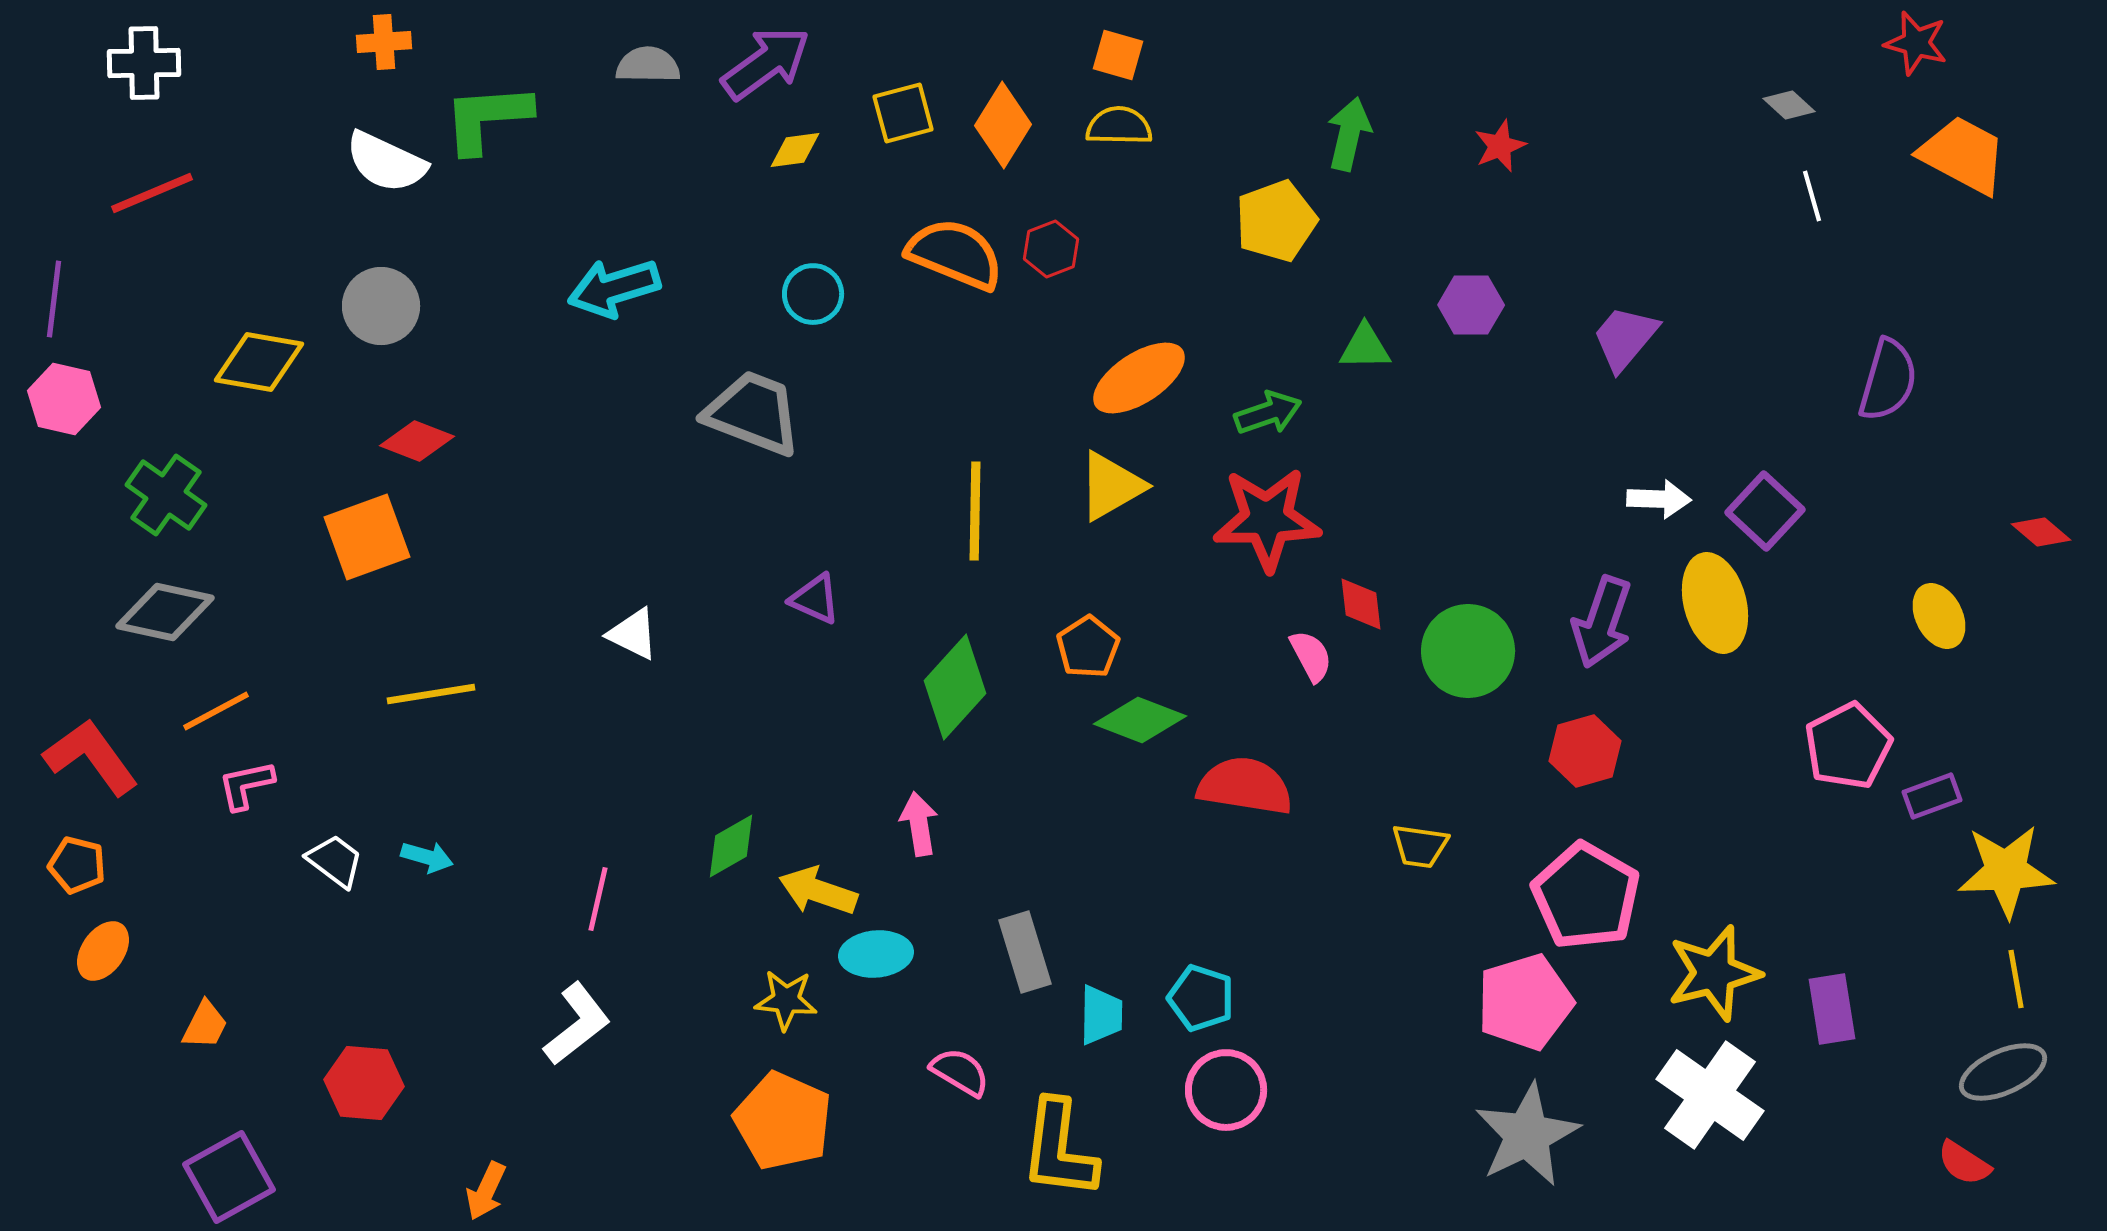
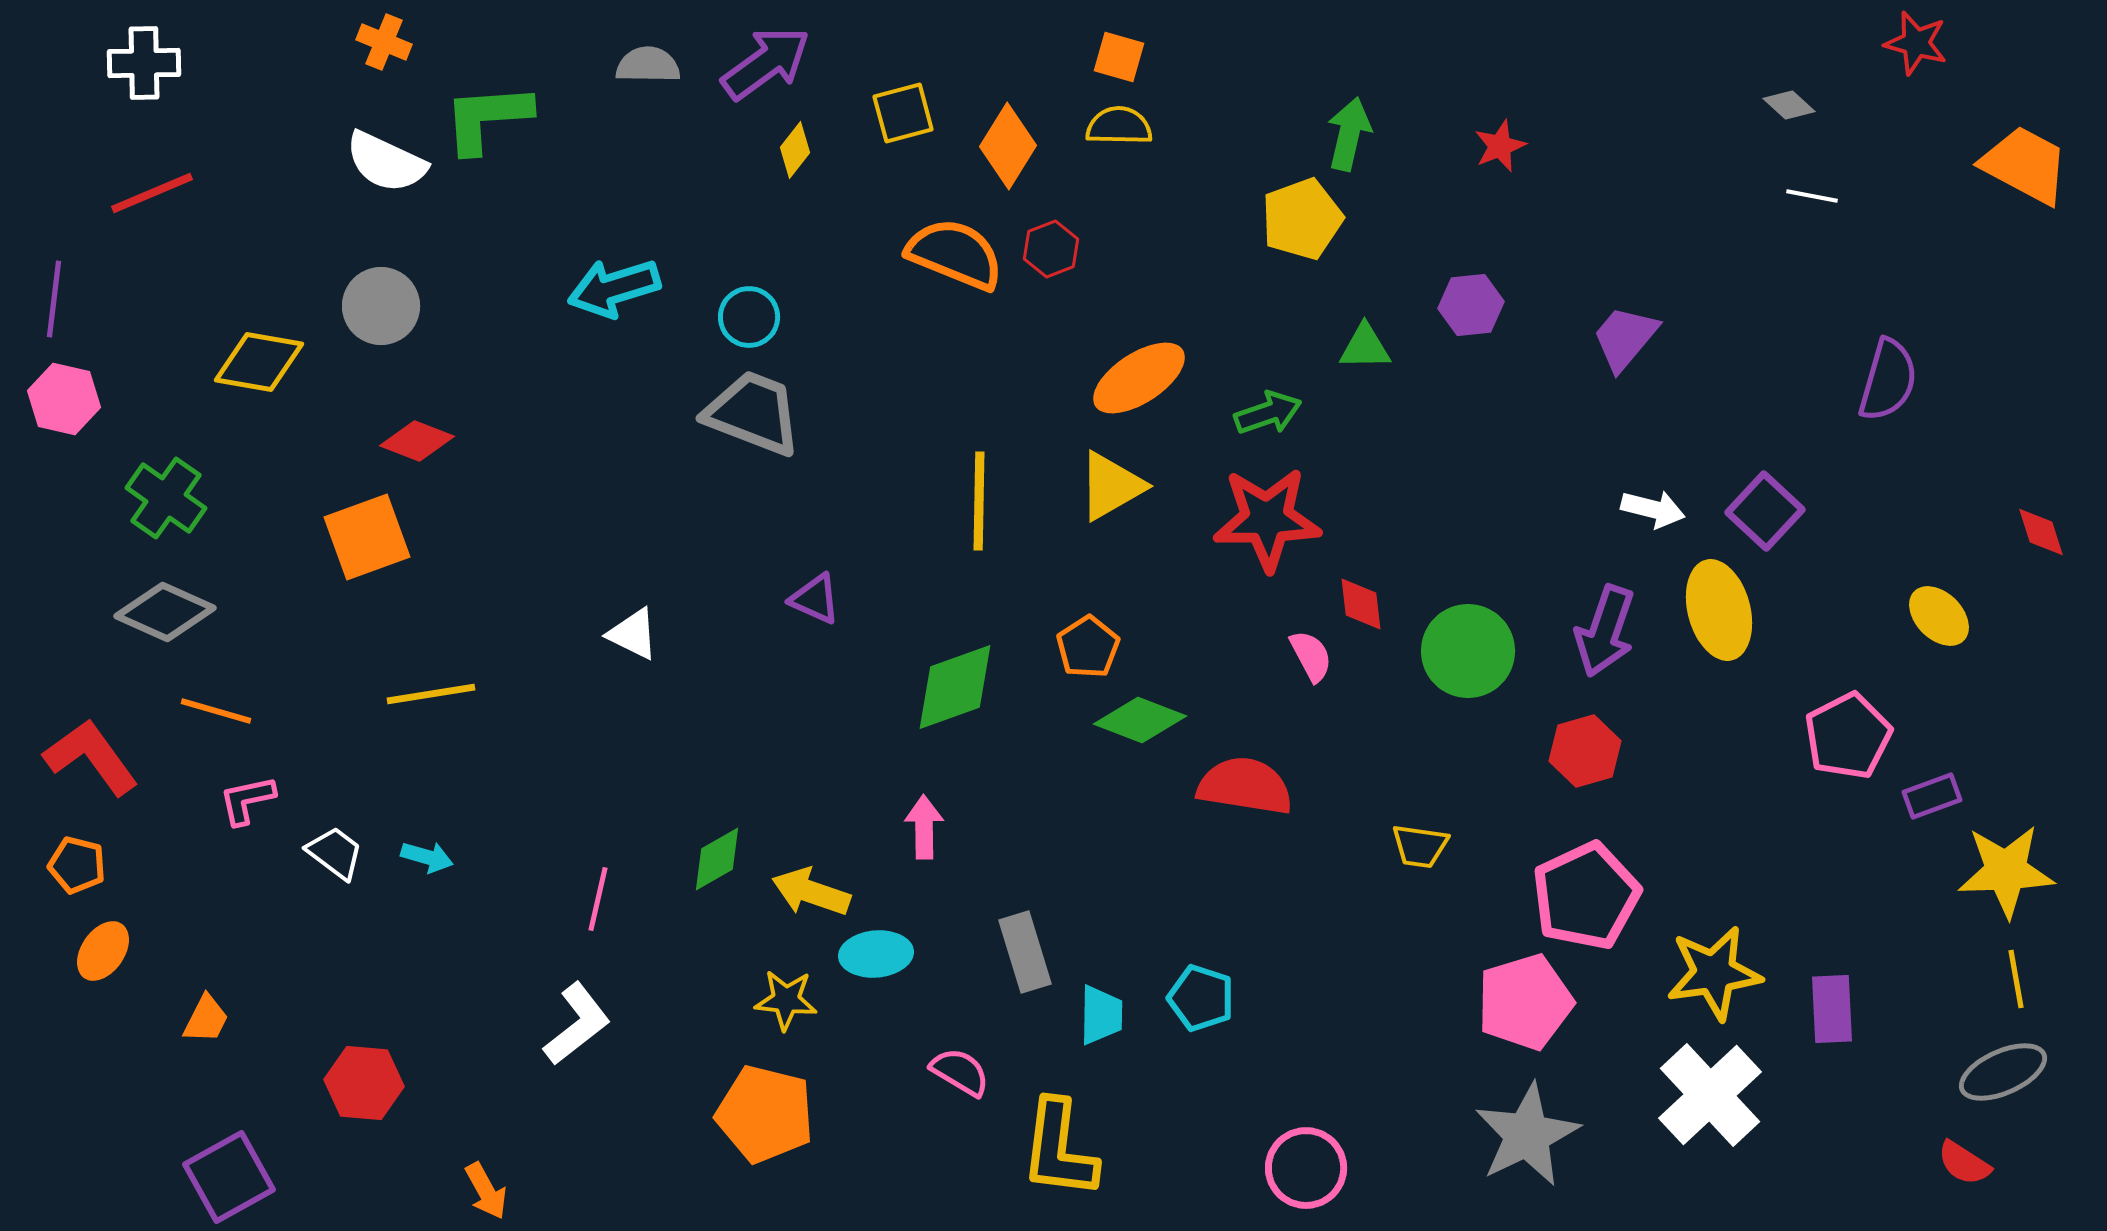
orange cross at (384, 42): rotated 26 degrees clockwise
orange square at (1118, 55): moved 1 px right, 2 px down
orange diamond at (1003, 125): moved 5 px right, 21 px down
yellow diamond at (795, 150): rotated 44 degrees counterclockwise
orange trapezoid at (1963, 155): moved 62 px right, 10 px down
white line at (1812, 196): rotated 63 degrees counterclockwise
yellow pentagon at (1276, 221): moved 26 px right, 2 px up
cyan circle at (813, 294): moved 64 px left, 23 px down
purple hexagon at (1471, 305): rotated 6 degrees counterclockwise
green cross at (166, 495): moved 3 px down
white arrow at (1659, 499): moved 6 px left, 10 px down; rotated 12 degrees clockwise
yellow line at (975, 511): moved 4 px right, 10 px up
red diamond at (2041, 532): rotated 32 degrees clockwise
yellow ellipse at (1715, 603): moved 4 px right, 7 px down
gray diamond at (165, 612): rotated 12 degrees clockwise
yellow ellipse at (1939, 616): rotated 18 degrees counterclockwise
purple arrow at (1602, 622): moved 3 px right, 9 px down
green diamond at (955, 687): rotated 28 degrees clockwise
orange line at (216, 711): rotated 44 degrees clockwise
pink pentagon at (1848, 746): moved 10 px up
pink L-shape at (246, 785): moved 1 px right, 15 px down
pink arrow at (919, 824): moved 5 px right, 3 px down; rotated 8 degrees clockwise
green diamond at (731, 846): moved 14 px left, 13 px down
white trapezoid at (335, 861): moved 8 px up
yellow arrow at (818, 891): moved 7 px left, 1 px down
pink pentagon at (1586, 896): rotated 17 degrees clockwise
yellow star at (1714, 973): rotated 6 degrees clockwise
purple rectangle at (1832, 1009): rotated 6 degrees clockwise
orange trapezoid at (205, 1025): moved 1 px right, 6 px up
pink circle at (1226, 1090): moved 80 px right, 78 px down
white cross at (1710, 1095): rotated 12 degrees clockwise
orange pentagon at (783, 1121): moved 18 px left, 7 px up; rotated 10 degrees counterclockwise
orange arrow at (486, 1191): rotated 54 degrees counterclockwise
